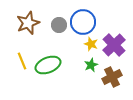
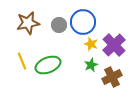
brown star: rotated 10 degrees clockwise
